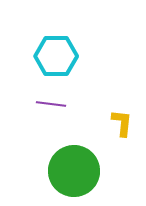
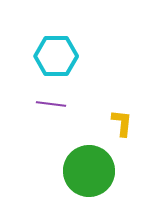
green circle: moved 15 px right
